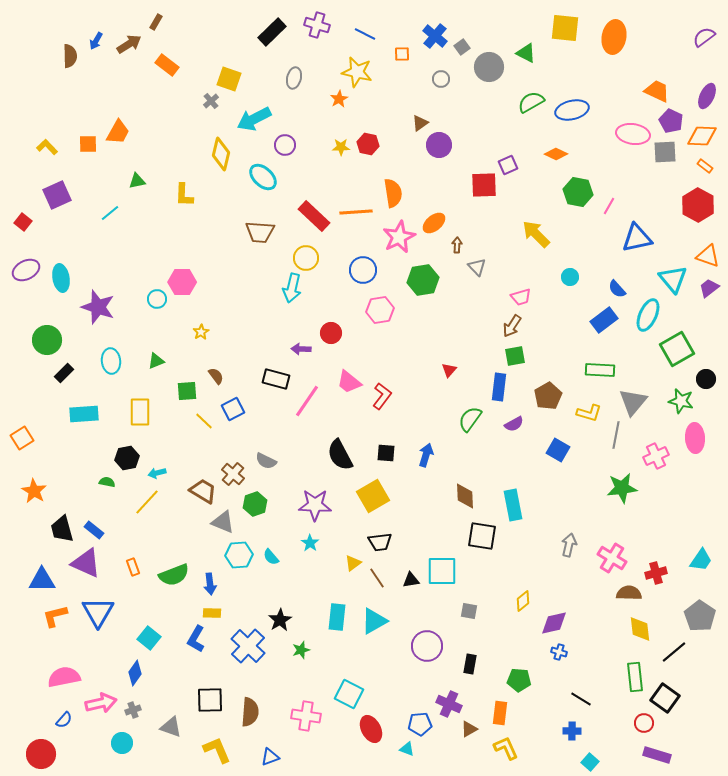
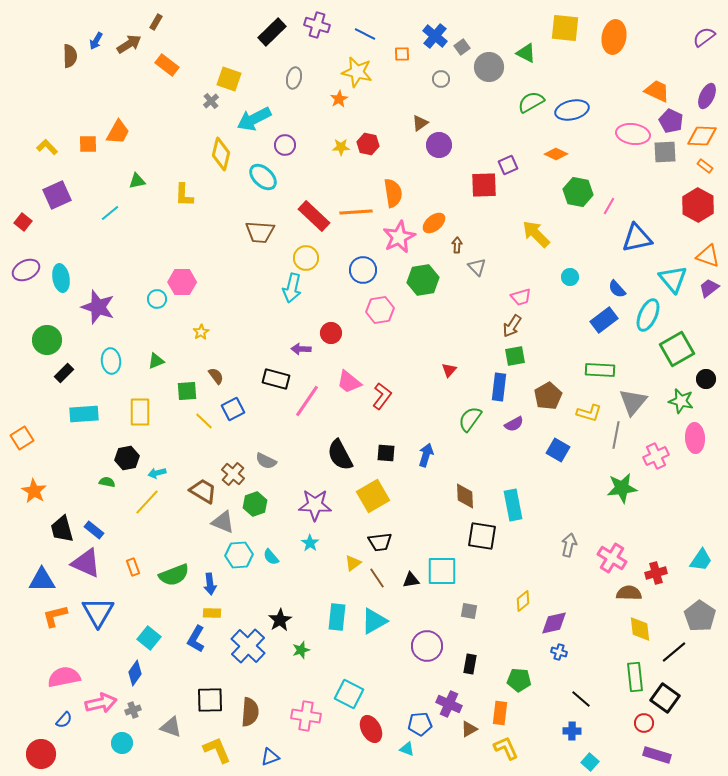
black line at (581, 699): rotated 10 degrees clockwise
